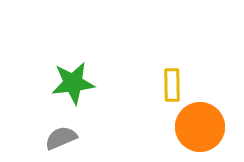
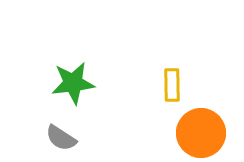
orange circle: moved 1 px right, 6 px down
gray semicircle: rotated 124 degrees counterclockwise
